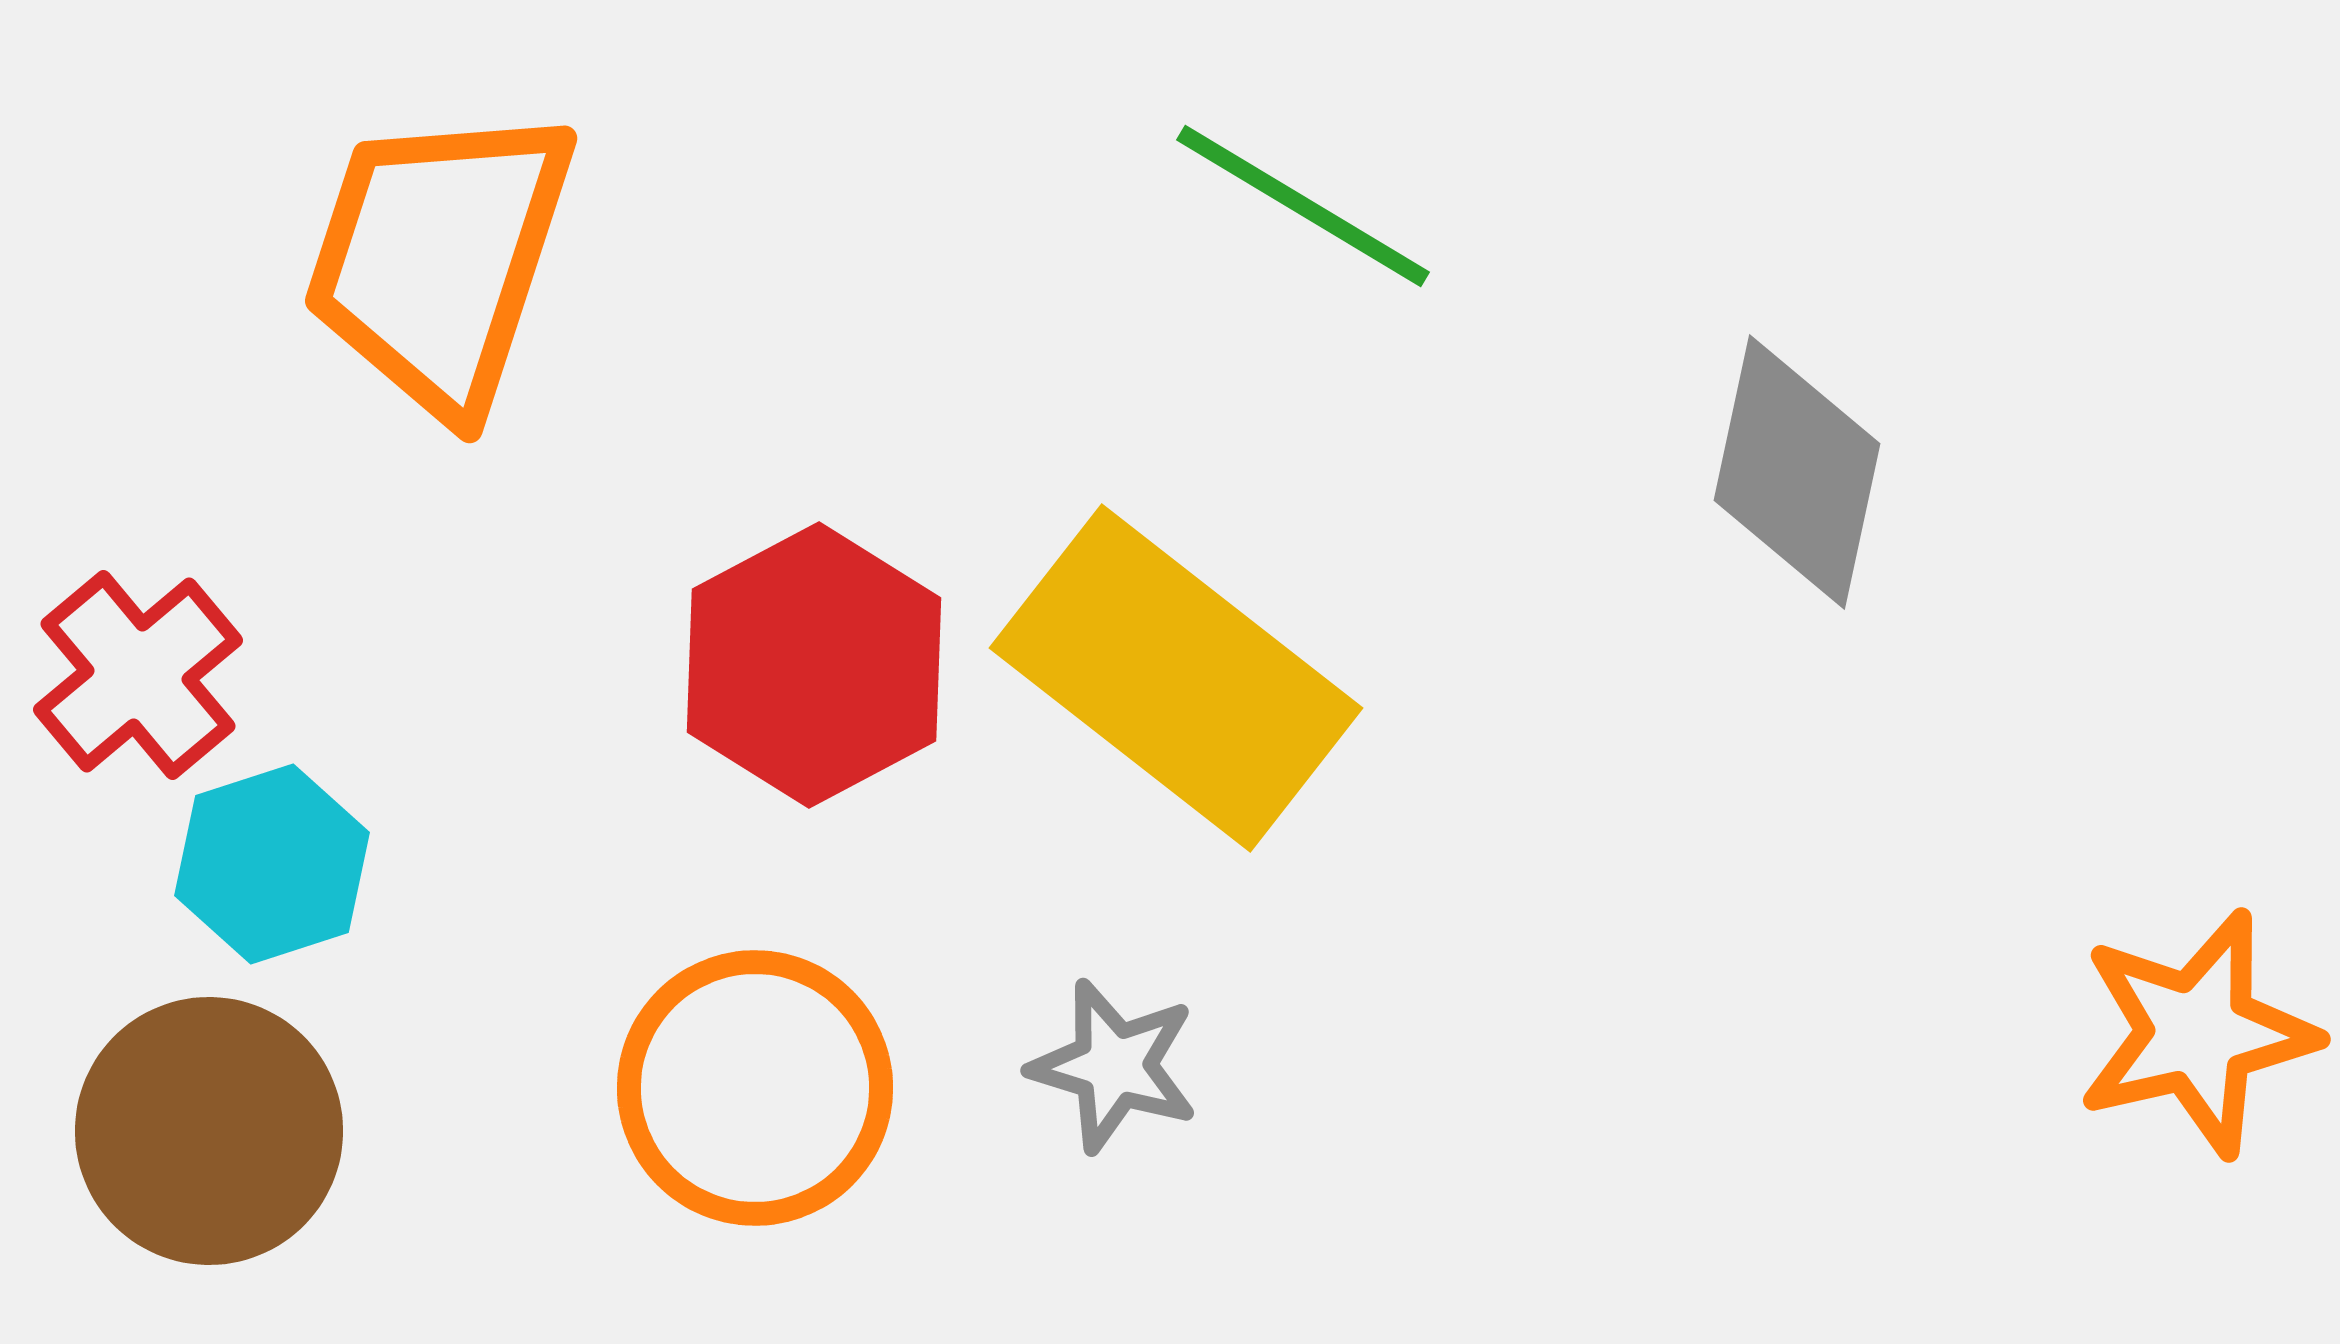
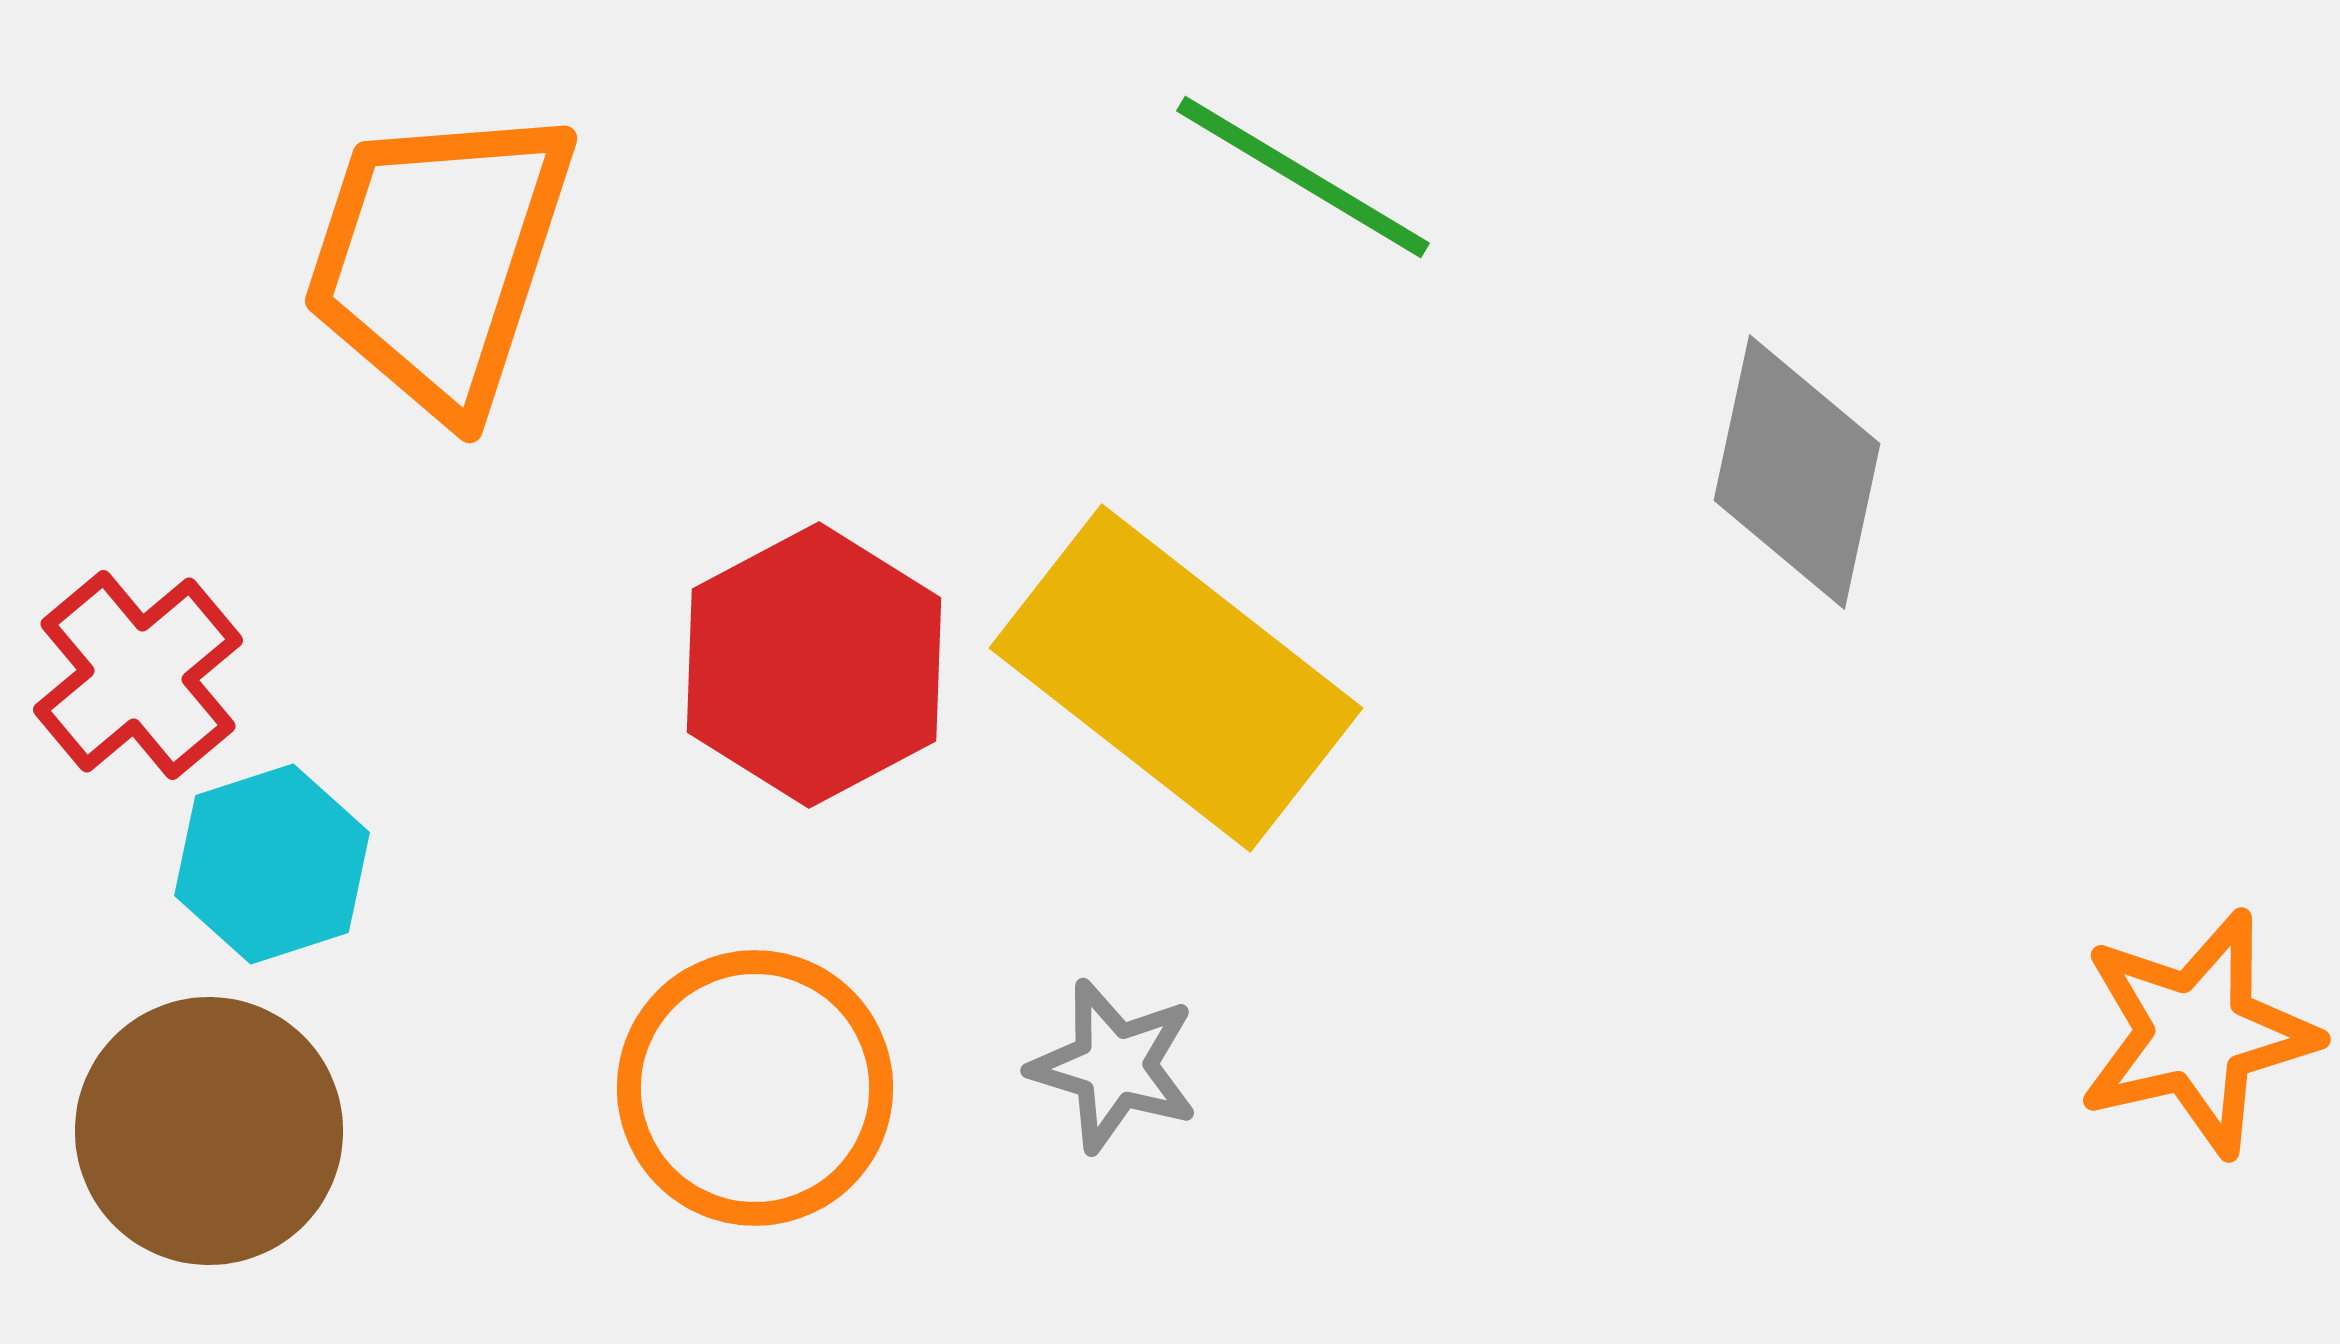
green line: moved 29 px up
